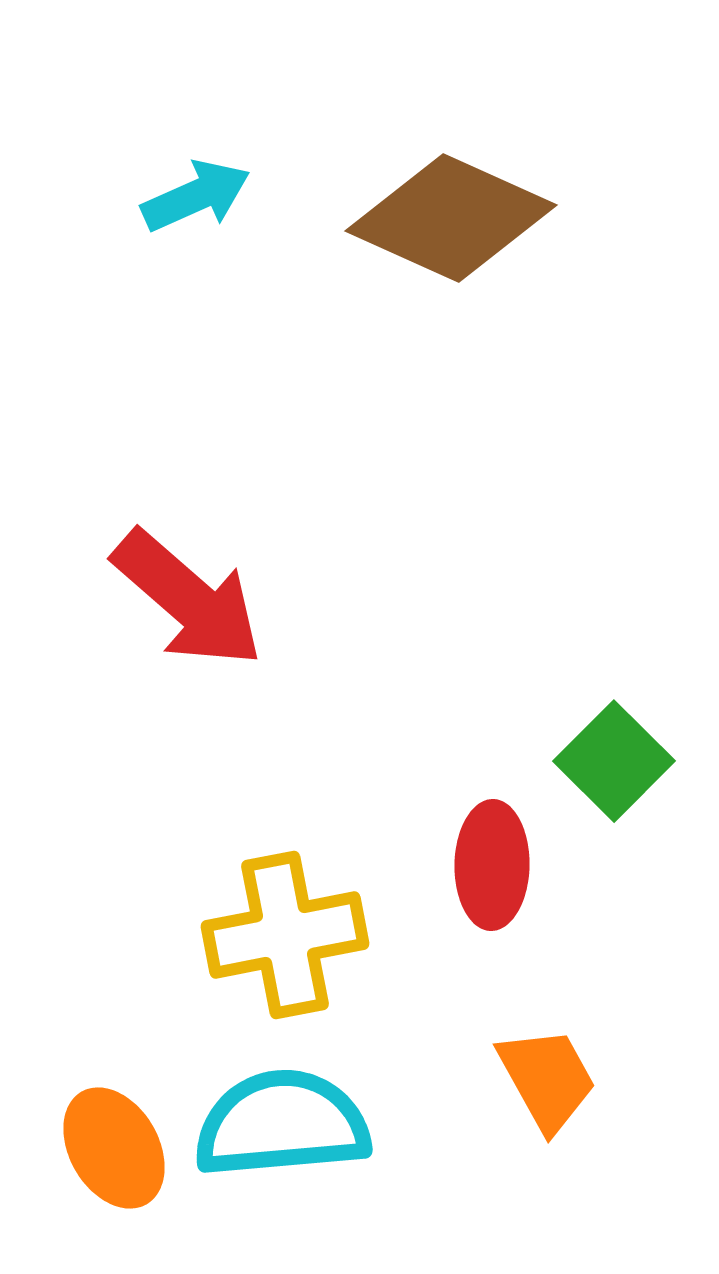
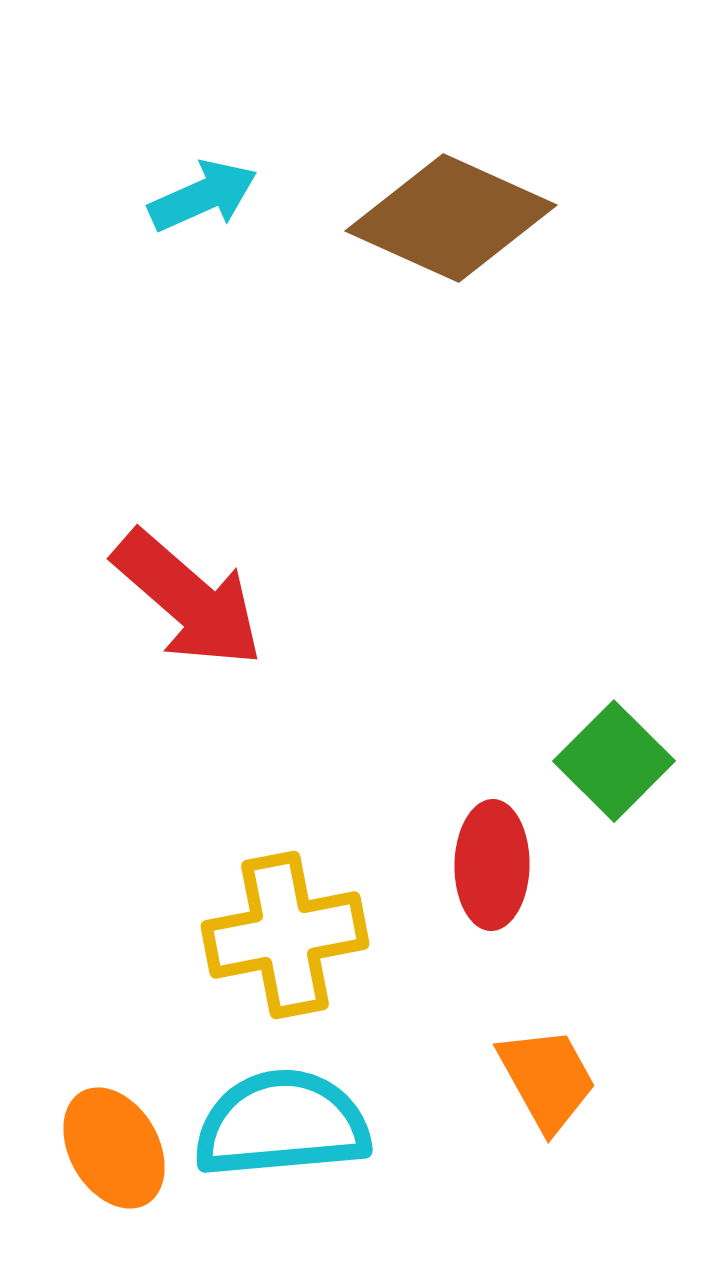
cyan arrow: moved 7 px right
